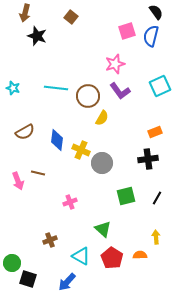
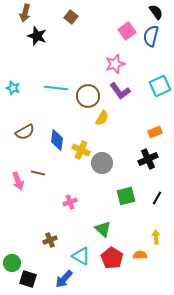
pink square: rotated 18 degrees counterclockwise
black cross: rotated 18 degrees counterclockwise
blue arrow: moved 3 px left, 3 px up
